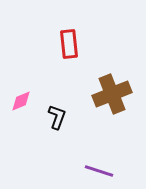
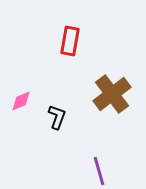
red rectangle: moved 1 px right, 3 px up; rotated 16 degrees clockwise
brown cross: rotated 15 degrees counterclockwise
purple line: rotated 56 degrees clockwise
